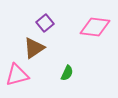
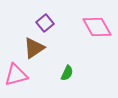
pink diamond: moved 2 px right; rotated 52 degrees clockwise
pink triangle: moved 1 px left
